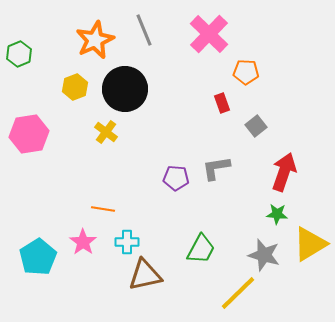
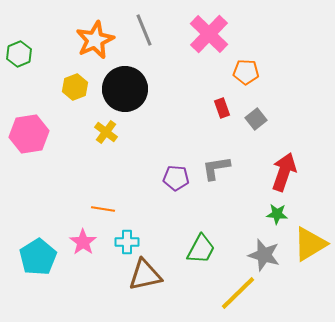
red rectangle: moved 5 px down
gray square: moved 7 px up
